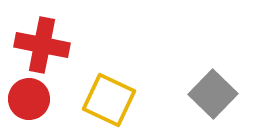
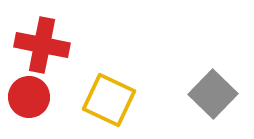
red circle: moved 2 px up
